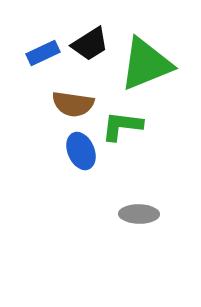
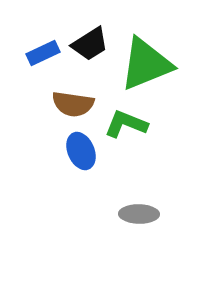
green L-shape: moved 4 px right, 2 px up; rotated 15 degrees clockwise
